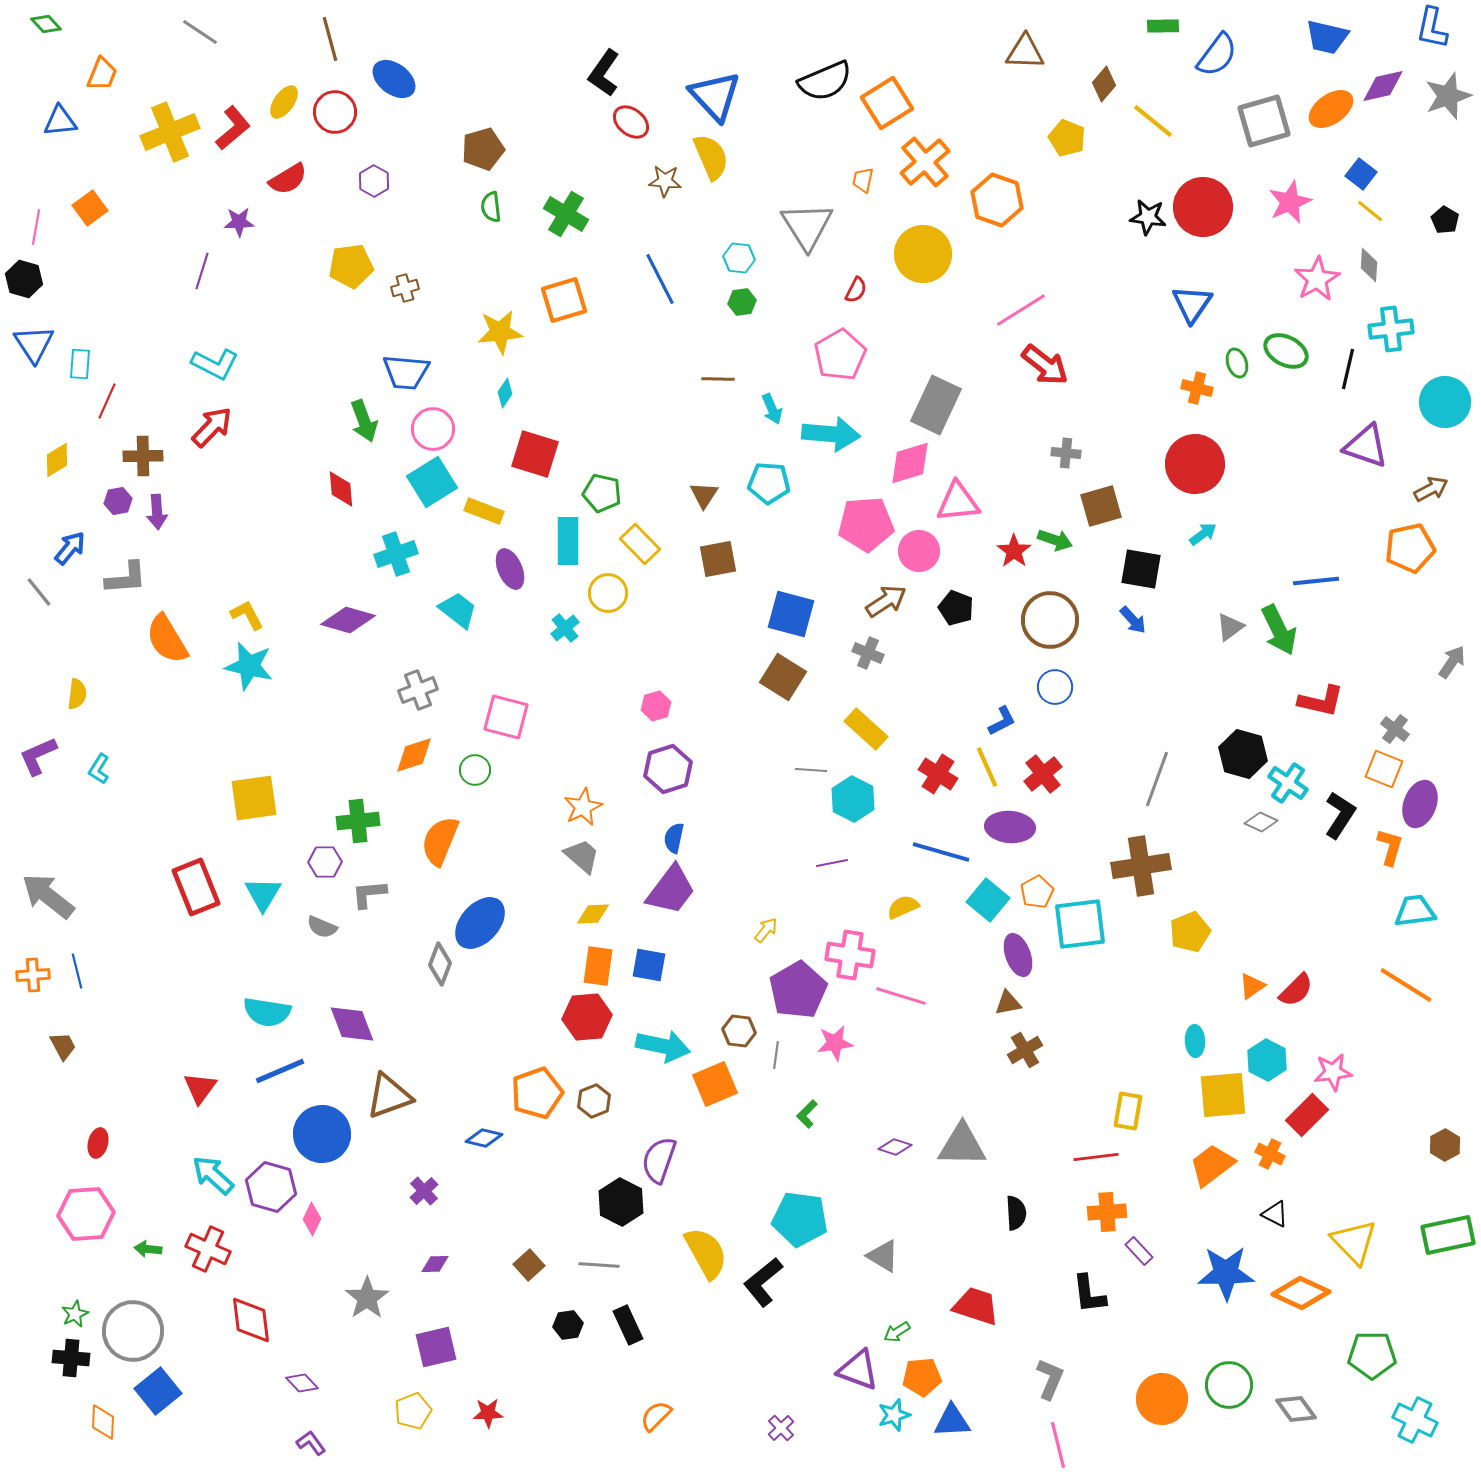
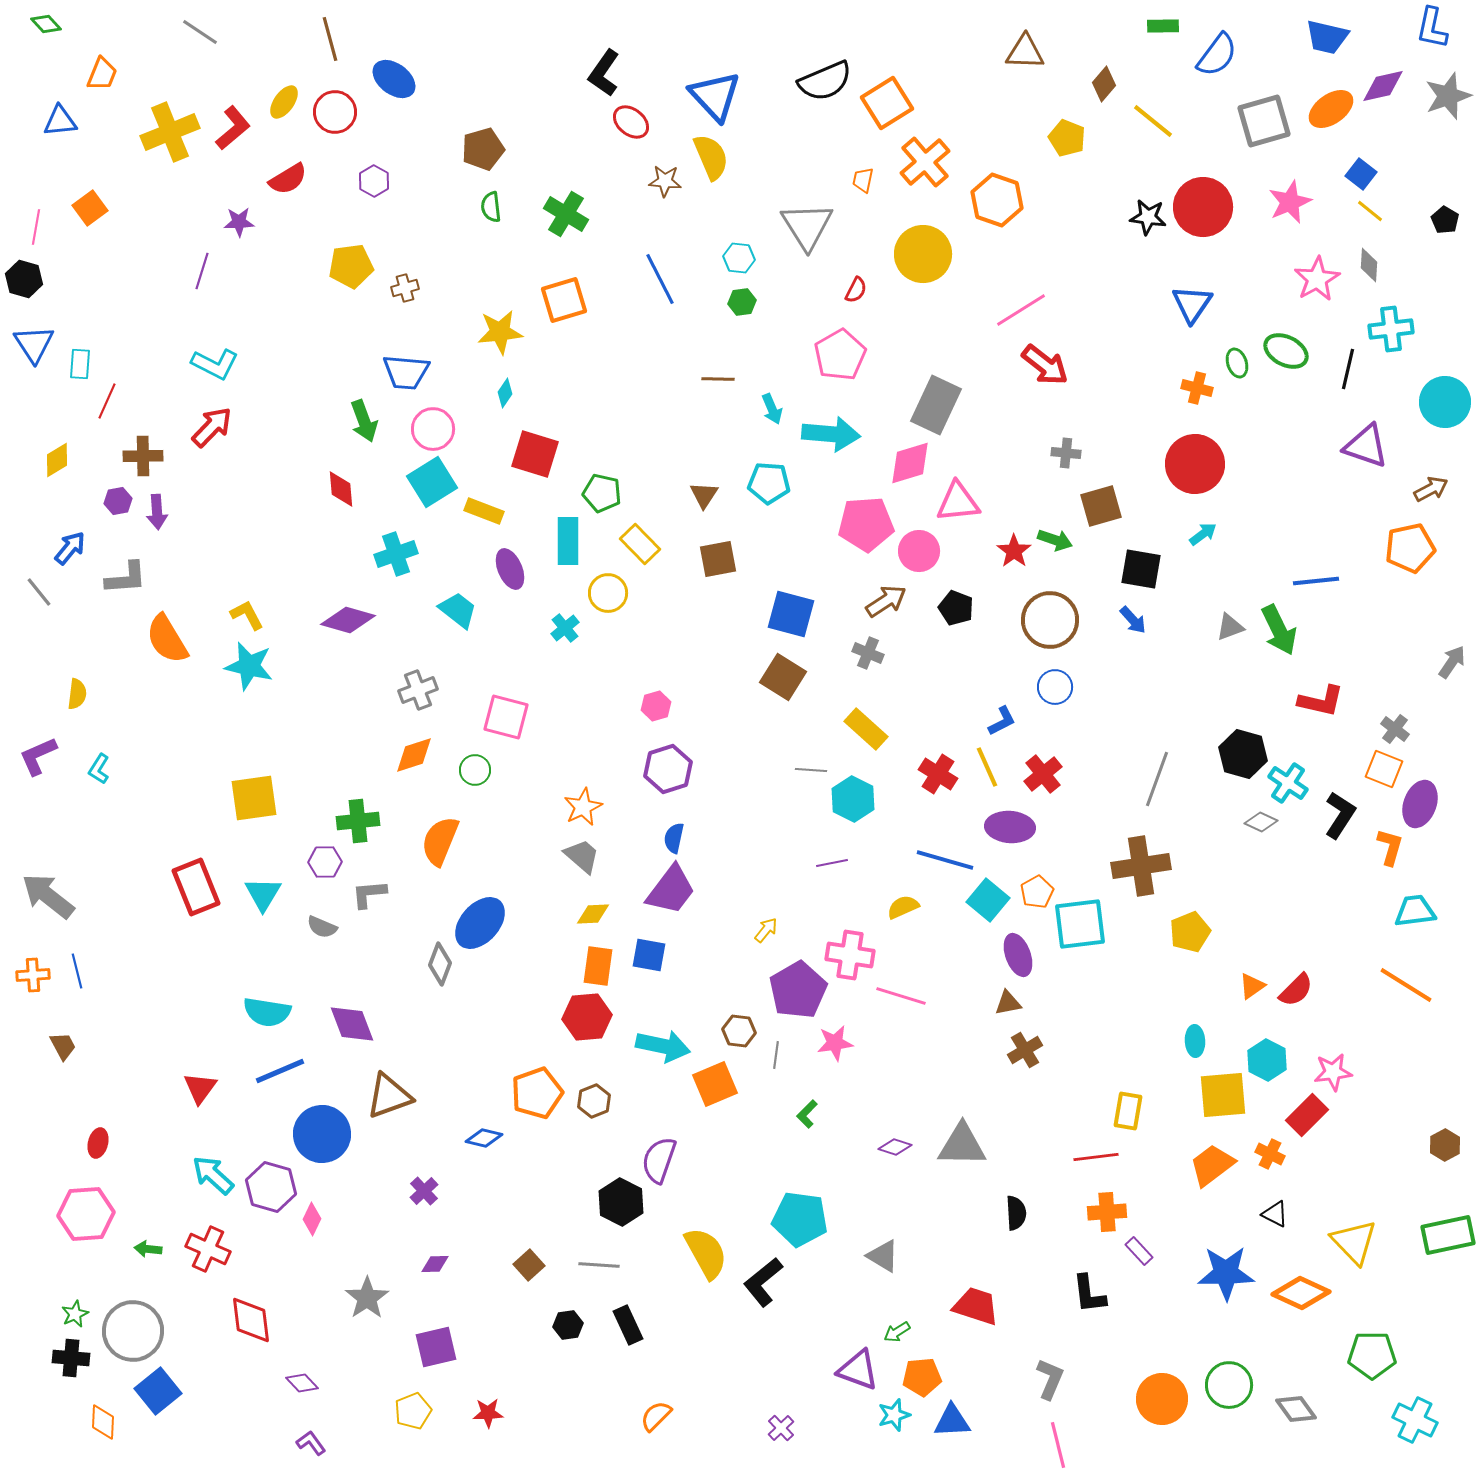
gray triangle at (1230, 627): rotated 16 degrees clockwise
blue line at (941, 852): moved 4 px right, 8 px down
blue square at (649, 965): moved 10 px up
